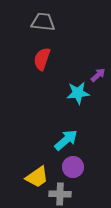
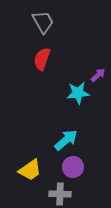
gray trapezoid: rotated 55 degrees clockwise
yellow trapezoid: moved 7 px left, 7 px up
